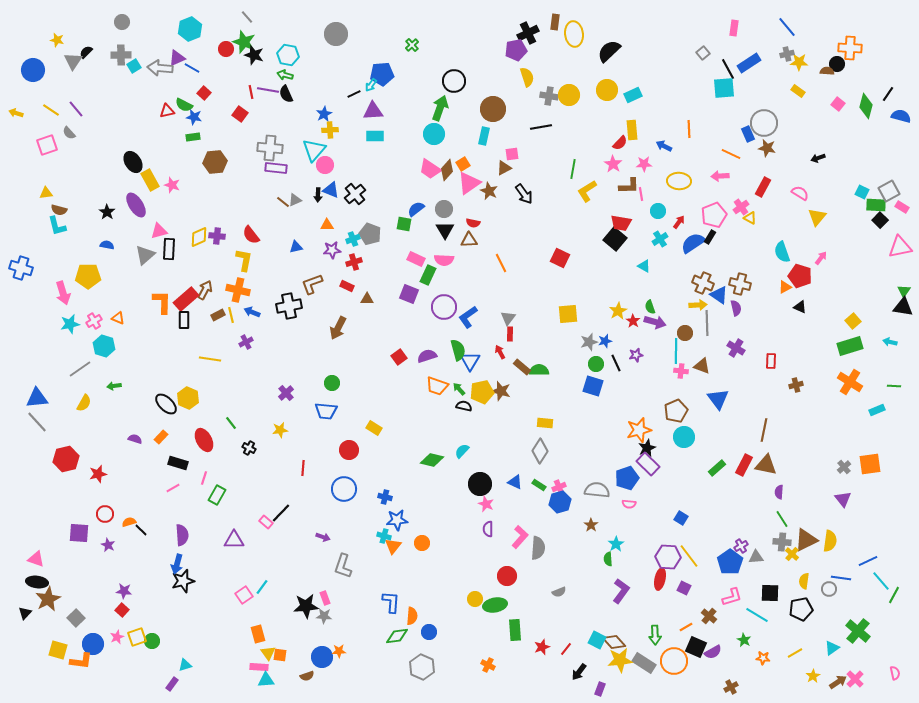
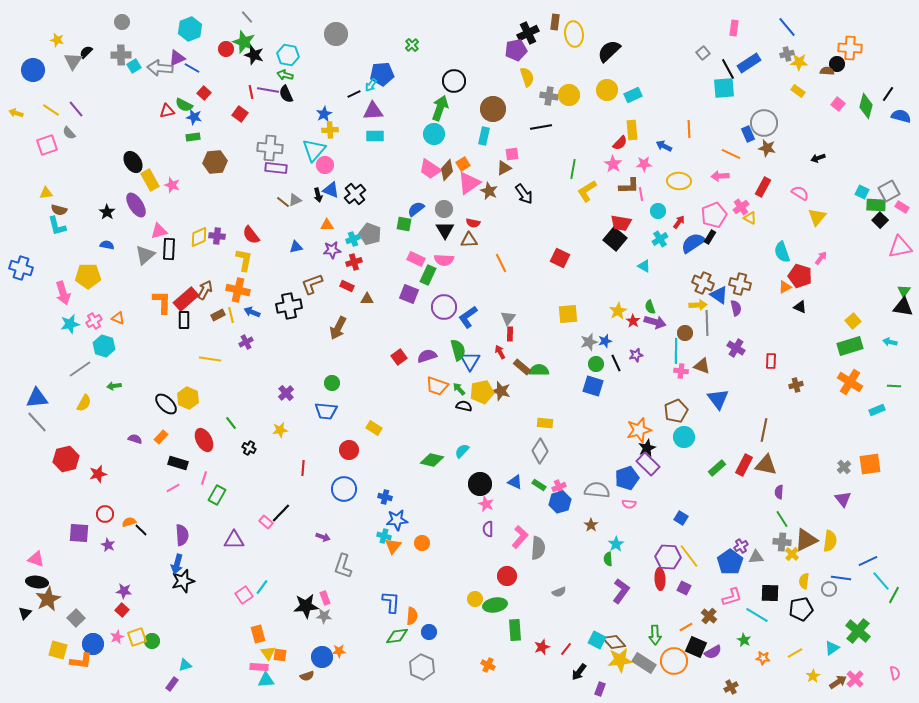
black arrow at (318, 195): rotated 16 degrees counterclockwise
red ellipse at (660, 579): rotated 15 degrees counterclockwise
